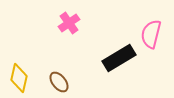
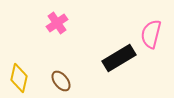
pink cross: moved 12 px left
brown ellipse: moved 2 px right, 1 px up
